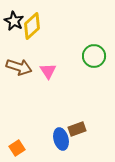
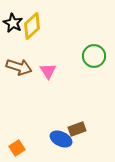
black star: moved 1 px left, 2 px down
blue ellipse: rotated 50 degrees counterclockwise
